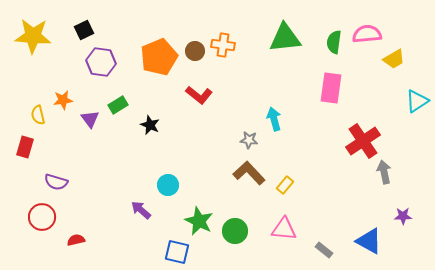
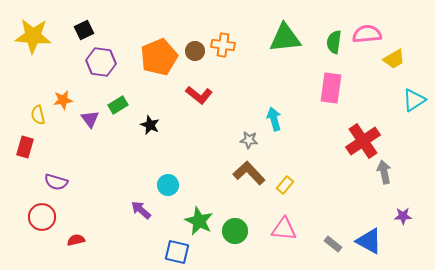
cyan triangle: moved 3 px left, 1 px up
gray rectangle: moved 9 px right, 6 px up
